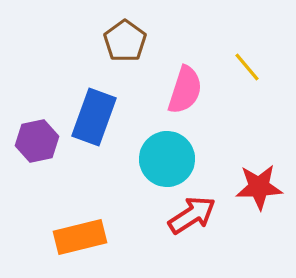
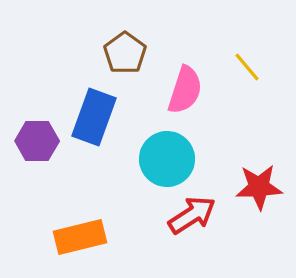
brown pentagon: moved 12 px down
purple hexagon: rotated 12 degrees clockwise
